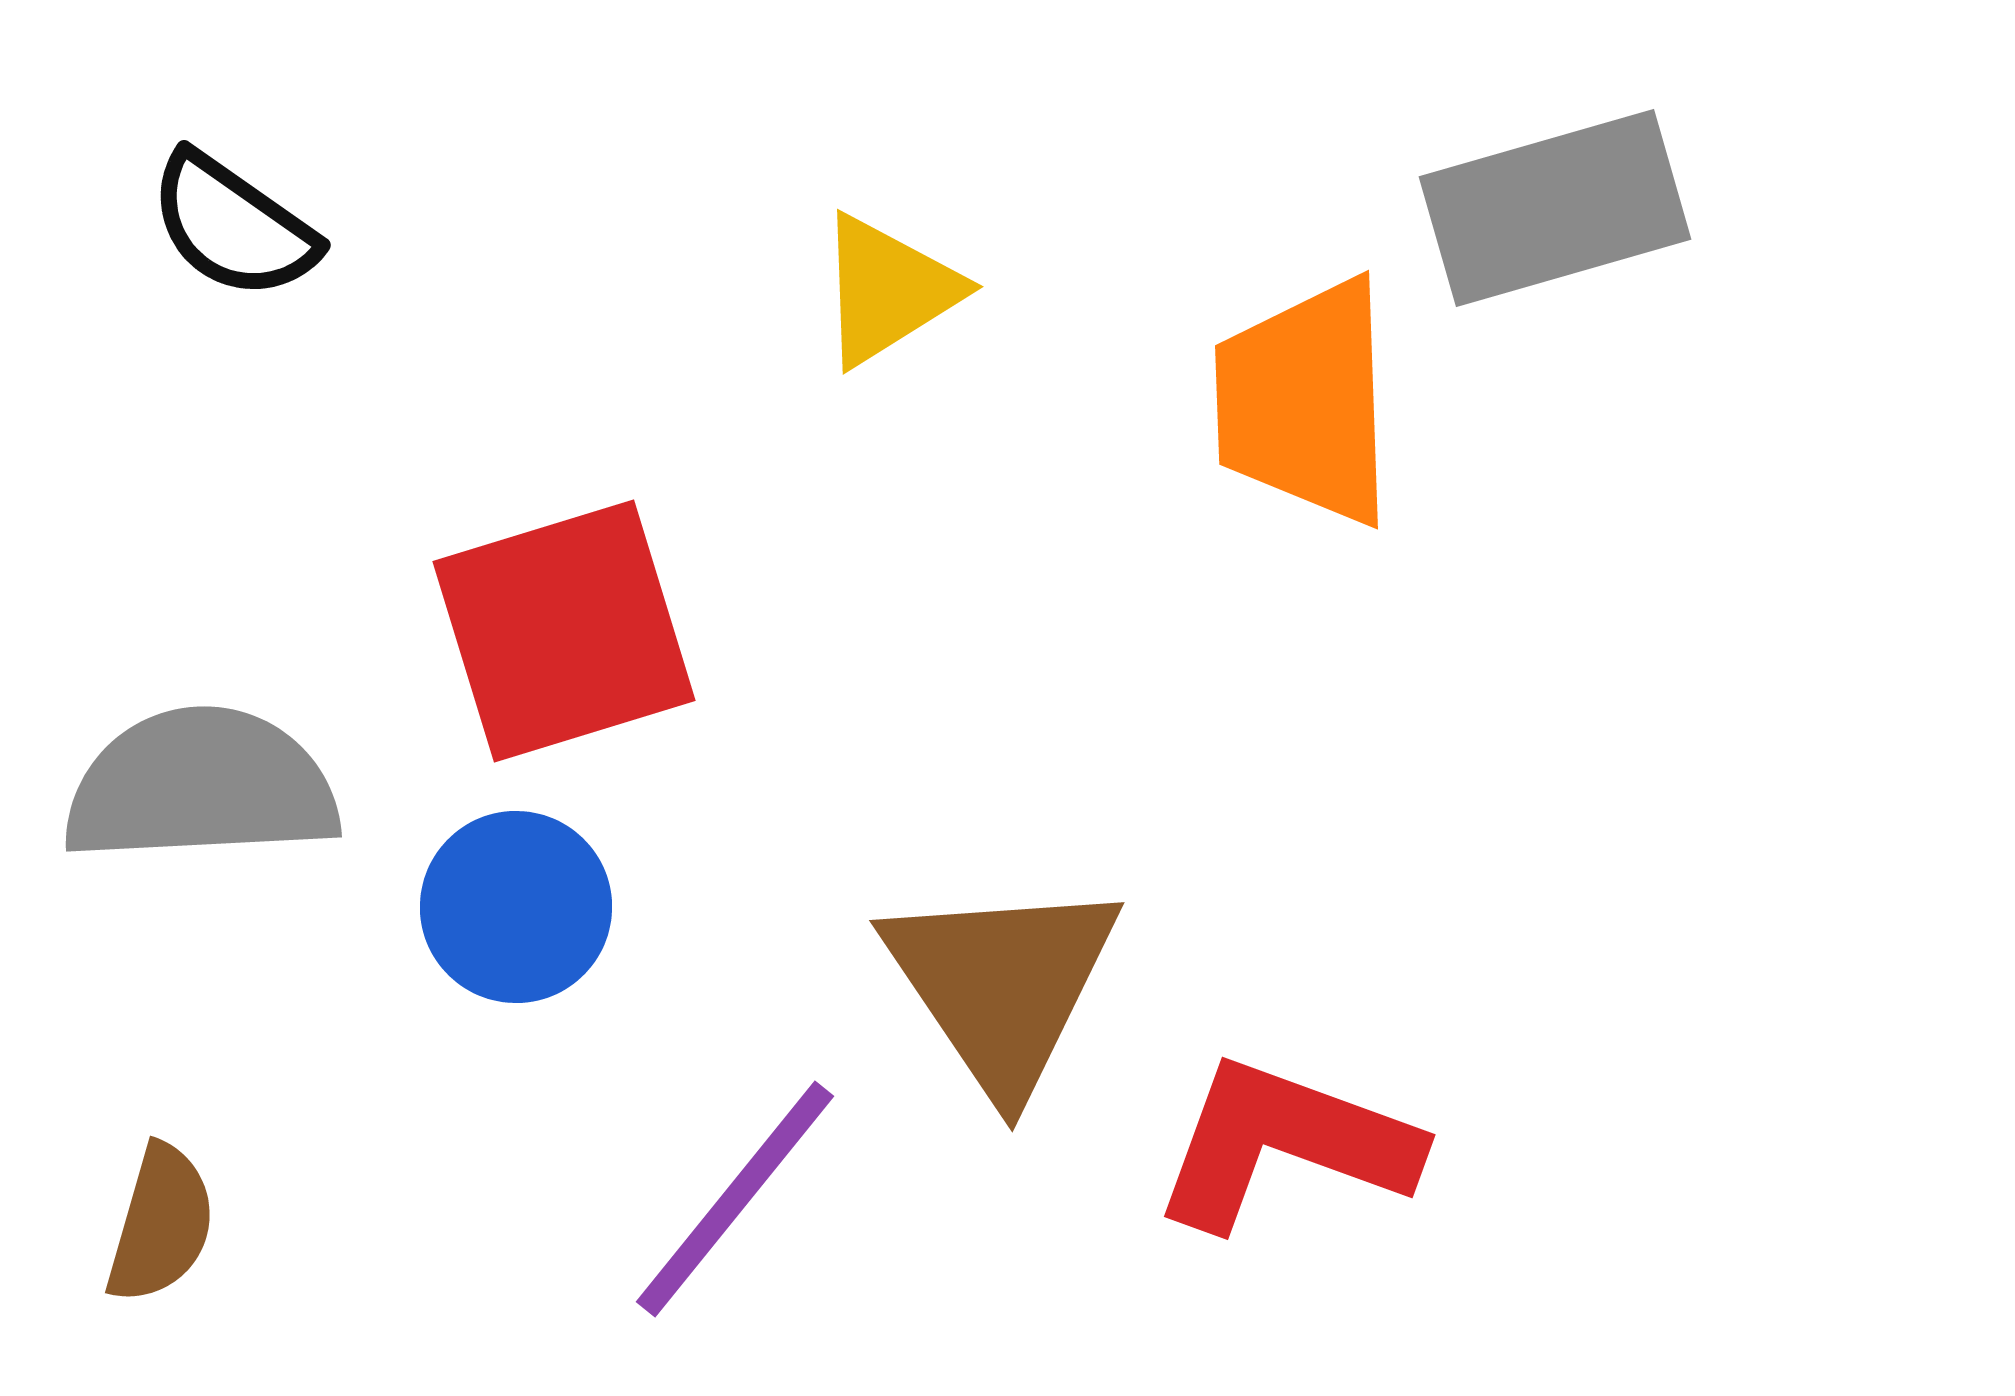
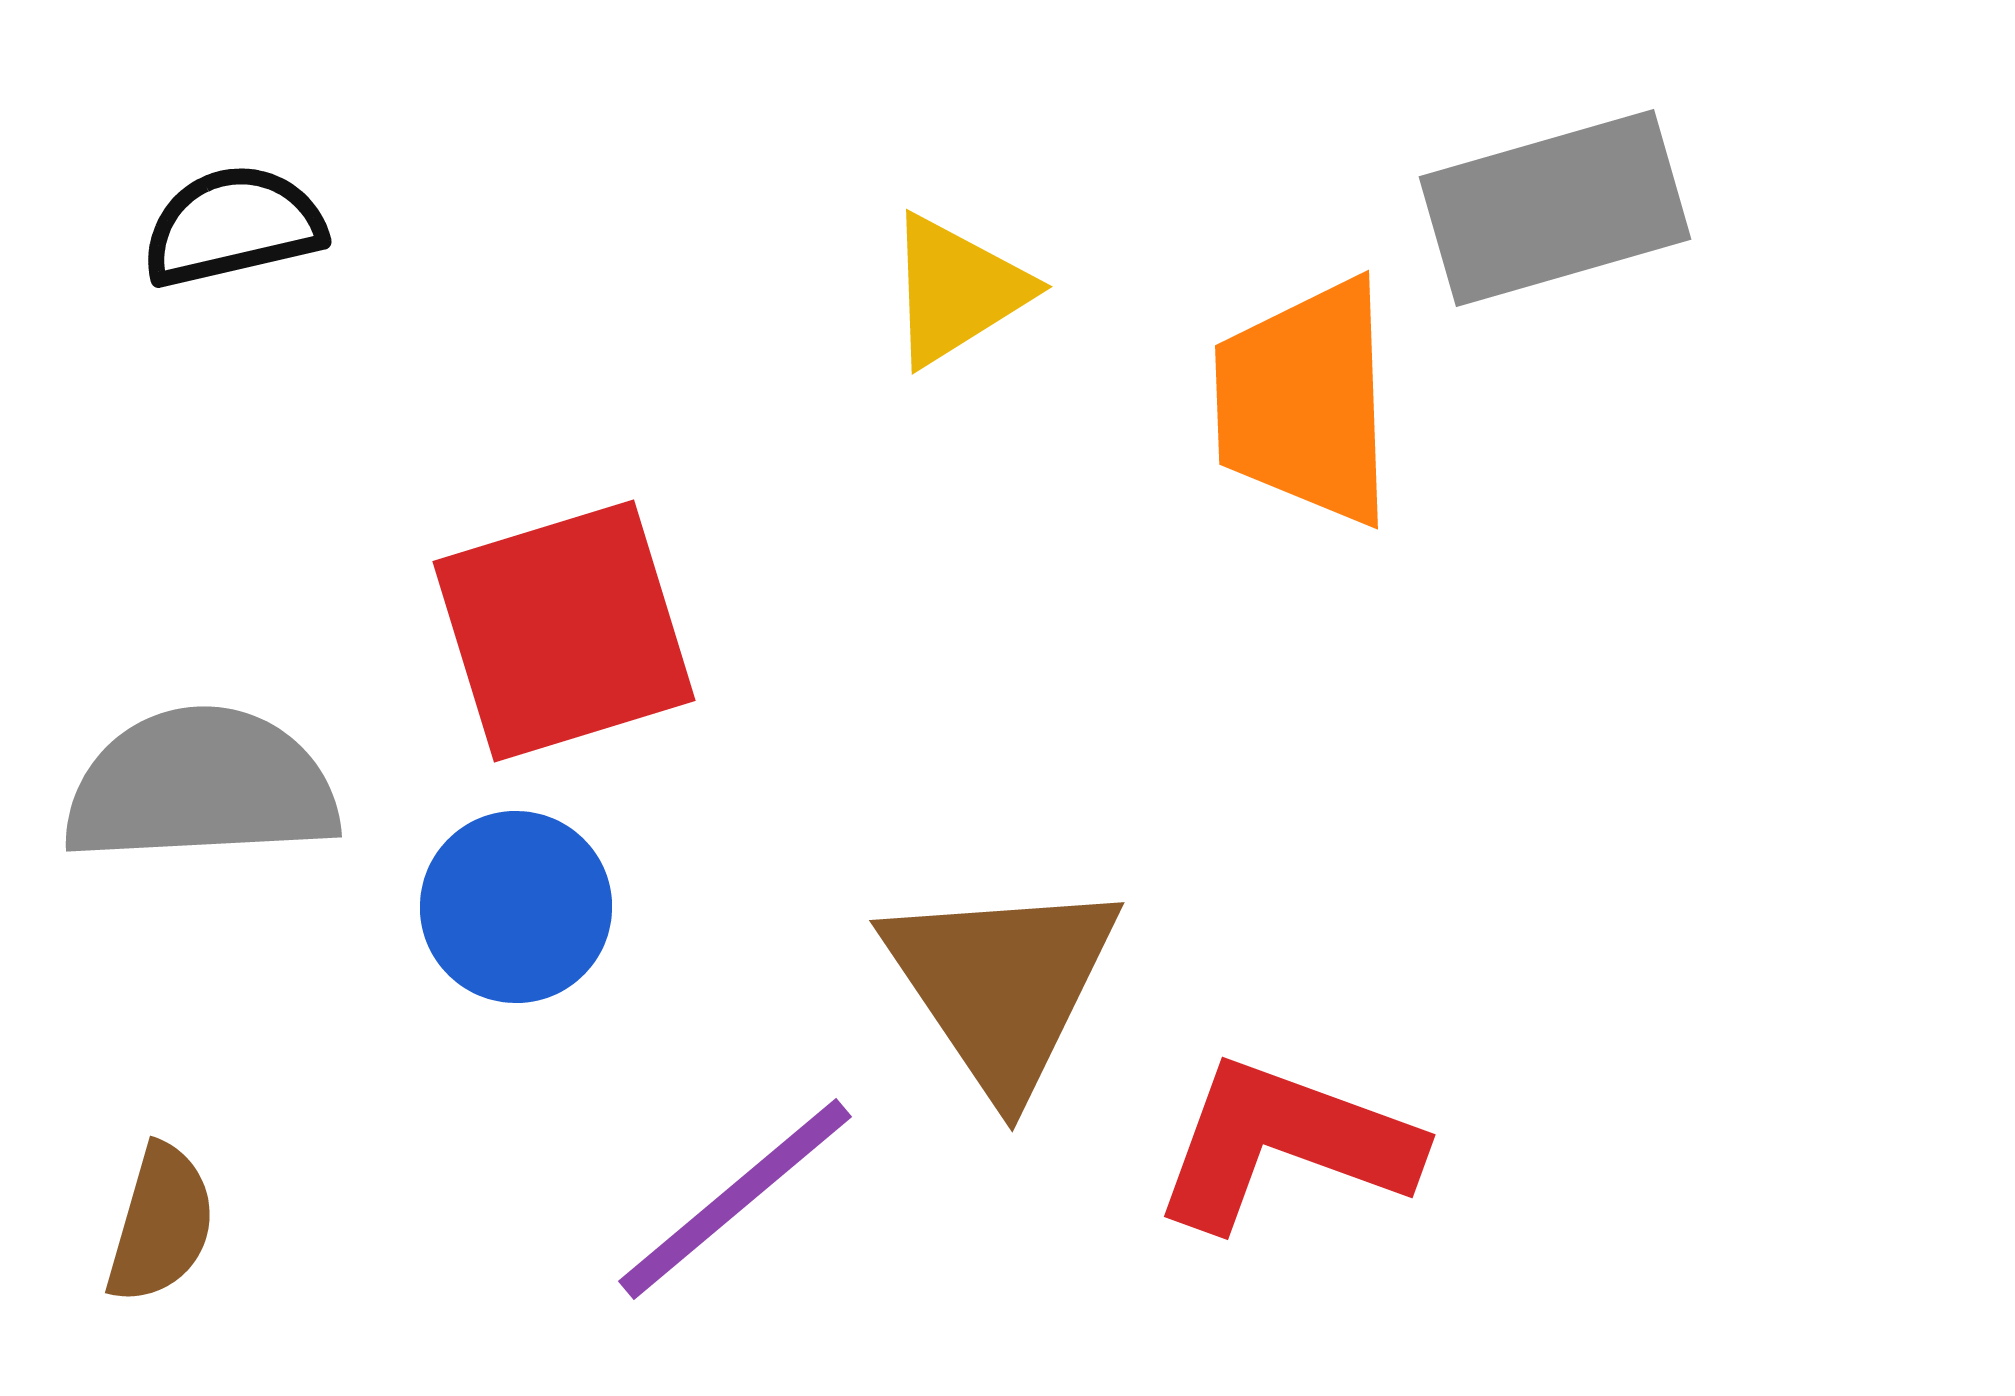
black semicircle: rotated 132 degrees clockwise
yellow triangle: moved 69 px right
purple line: rotated 11 degrees clockwise
